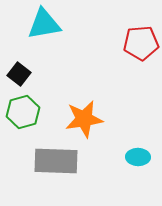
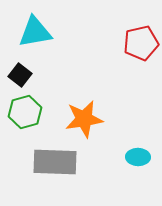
cyan triangle: moved 9 px left, 8 px down
red pentagon: rotated 8 degrees counterclockwise
black square: moved 1 px right, 1 px down
green hexagon: moved 2 px right
gray rectangle: moved 1 px left, 1 px down
